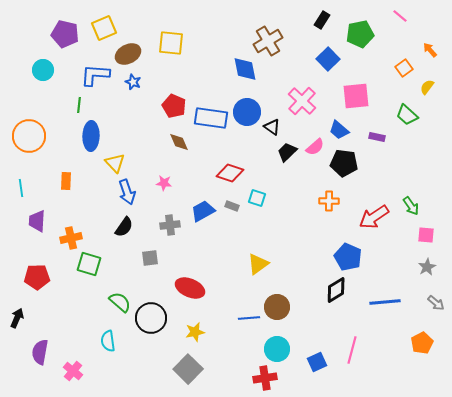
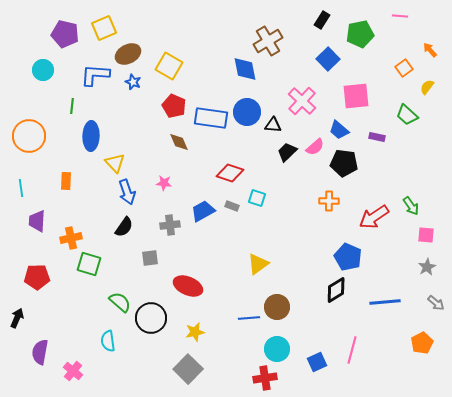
pink line at (400, 16): rotated 35 degrees counterclockwise
yellow square at (171, 43): moved 2 px left, 23 px down; rotated 24 degrees clockwise
green line at (79, 105): moved 7 px left, 1 px down
black triangle at (272, 127): moved 1 px right, 2 px up; rotated 30 degrees counterclockwise
red ellipse at (190, 288): moved 2 px left, 2 px up
